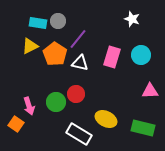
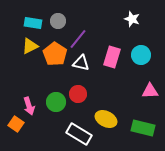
cyan rectangle: moved 5 px left
white triangle: moved 1 px right
red circle: moved 2 px right
